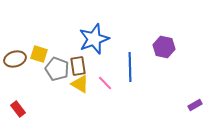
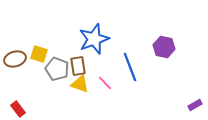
blue line: rotated 20 degrees counterclockwise
yellow triangle: rotated 12 degrees counterclockwise
